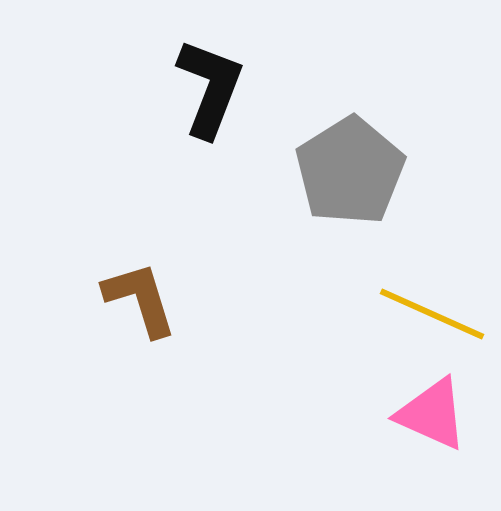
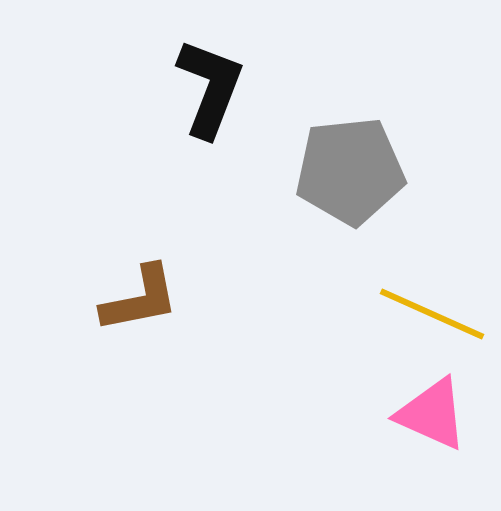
gray pentagon: rotated 26 degrees clockwise
brown L-shape: rotated 96 degrees clockwise
